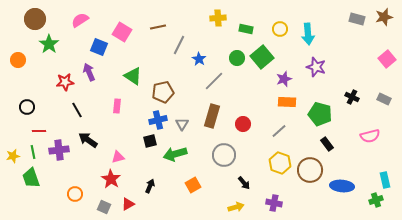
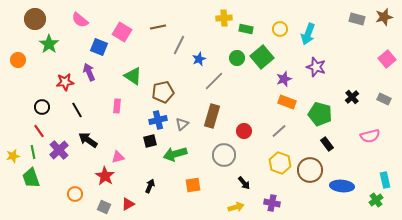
yellow cross at (218, 18): moved 6 px right
pink semicircle at (80, 20): rotated 108 degrees counterclockwise
cyan arrow at (308, 34): rotated 25 degrees clockwise
blue star at (199, 59): rotated 16 degrees clockwise
black cross at (352, 97): rotated 24 degrees clockwise
orange rectangle at (287, 102): rotated 18 degrees clockwise
black circle at (27, 107): moved 15 px right
gray triangle at (182, 124): rotated 16 degrees clockwise
red circle at (243, 124): moved 1 px right, 7 px down
red line at (39, 131): rotated 56 degrees clockwise
purple cross at (59, 150): rotated 36 degrees counterclockwise
red star at (111, 179): moved 6 px left, 3 px up
orange square at (193, 185): rotated 21 degrees clockwise
green cross at (376, 200): rotated 16 degrees counterclockwise
purple cross at (274, 203): moved 2 px left
